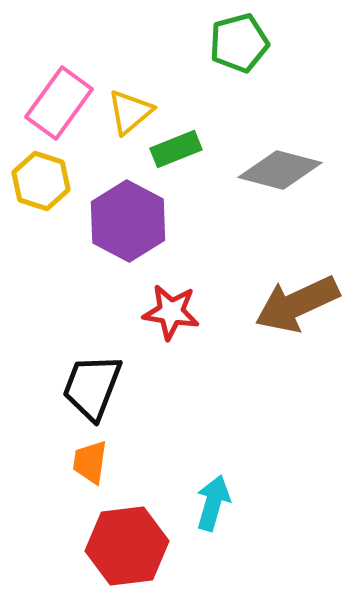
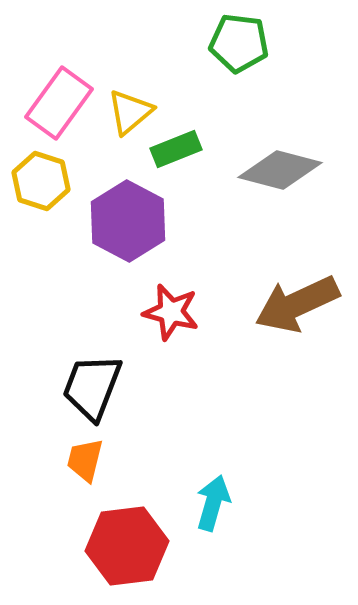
green pentagon: rotated 22 degrees clockwise
red star: rotated 6 degrees clockwise
orange trapezoid: moved 5 px left, 2 px up; rotated 6 degrees clockwise
